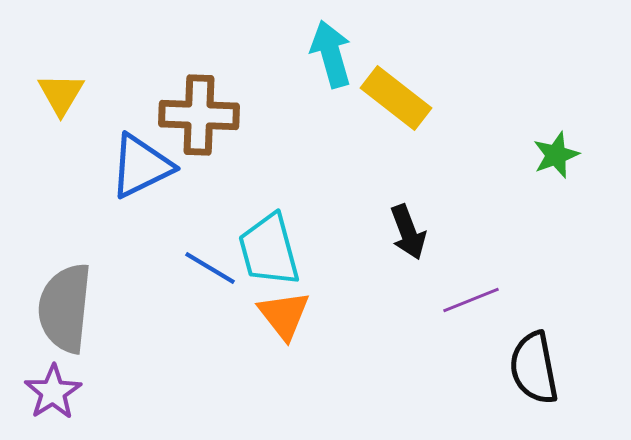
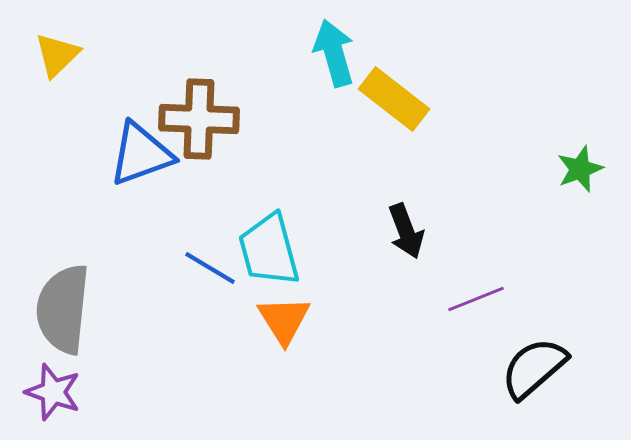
cyan arrow: moved 3 px right, 1 px up
yellow triangle: moved 4 px left, 39 px up; rotated 15 degrees clockwise
yellow rectangle: moved 2 px left, 1 px down
brown cross: moved 4 px down
green star: moved 24 px right, 14 px down
blue triangle: moved 12 px up; rotated 6 degrees clockwise
black arrow: moved 2 px left, 1 px up
purple line: moved 5 px right, 1 px up
gray semicircle: moved 2 px left, 1 px down
orange triangle: moved 5 px down; rotated 6 degrees clockwise
black semicircle: rotated 60 degrees clockwise
purple star: rotated 20 degrees counterclockwise
